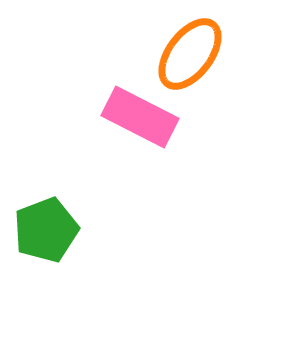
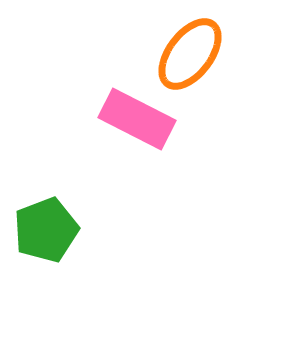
pink rectangle: moved 3 px left, 2 px down
